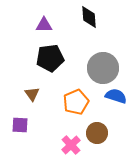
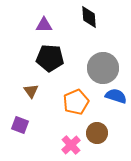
black pentagon: rotated 12 degrees clockwise
brown triangle: moved 1 px left, 3 px up
purple square: rotated 18 degrees clockwise
